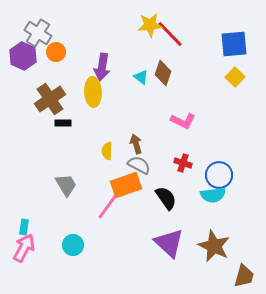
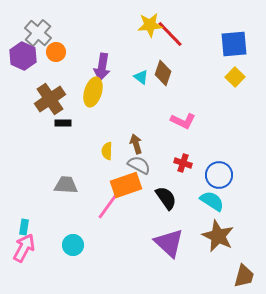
gray cross: rotated 8 degrees clockwise
yellow ellipse: rotated 20 degrees clockwise
gray trapezoid: rotated 55 degrees counterclockwise
cyan semicircle: moved 1 px left, 6 px down; rotated 140 degrees counterclockwise
brown star: moved 4 px right, 10 px up
